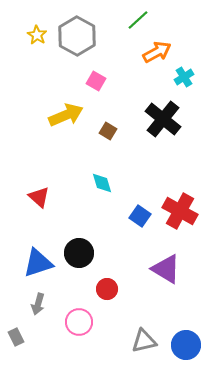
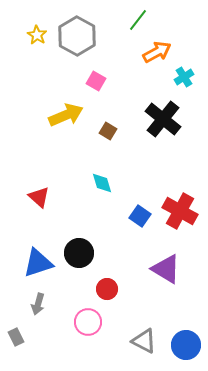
green line: rotated 10 degrees counterclockwise
pink circle: moved 9 px right
gray triangle: rotated 40 degrees clockwise
